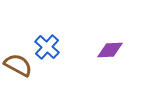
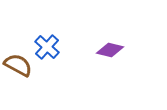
purple diamond: rotated 16 degrees clockwise
